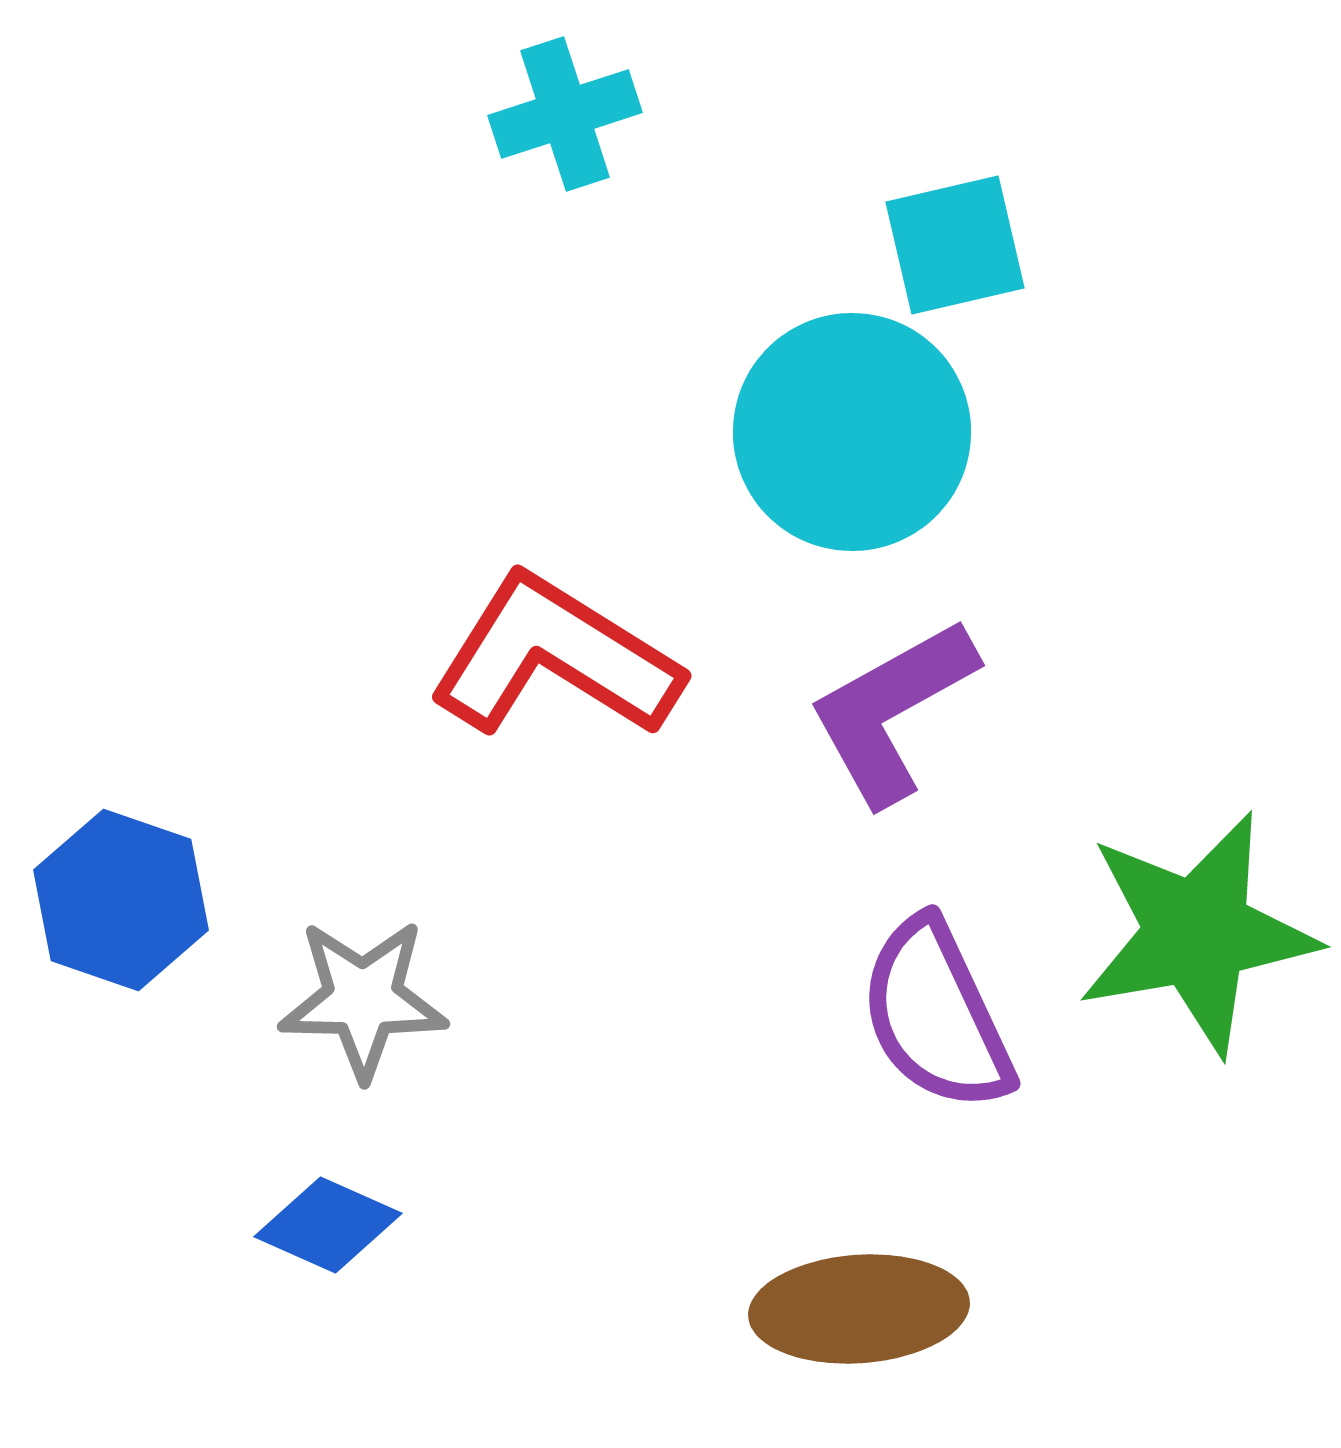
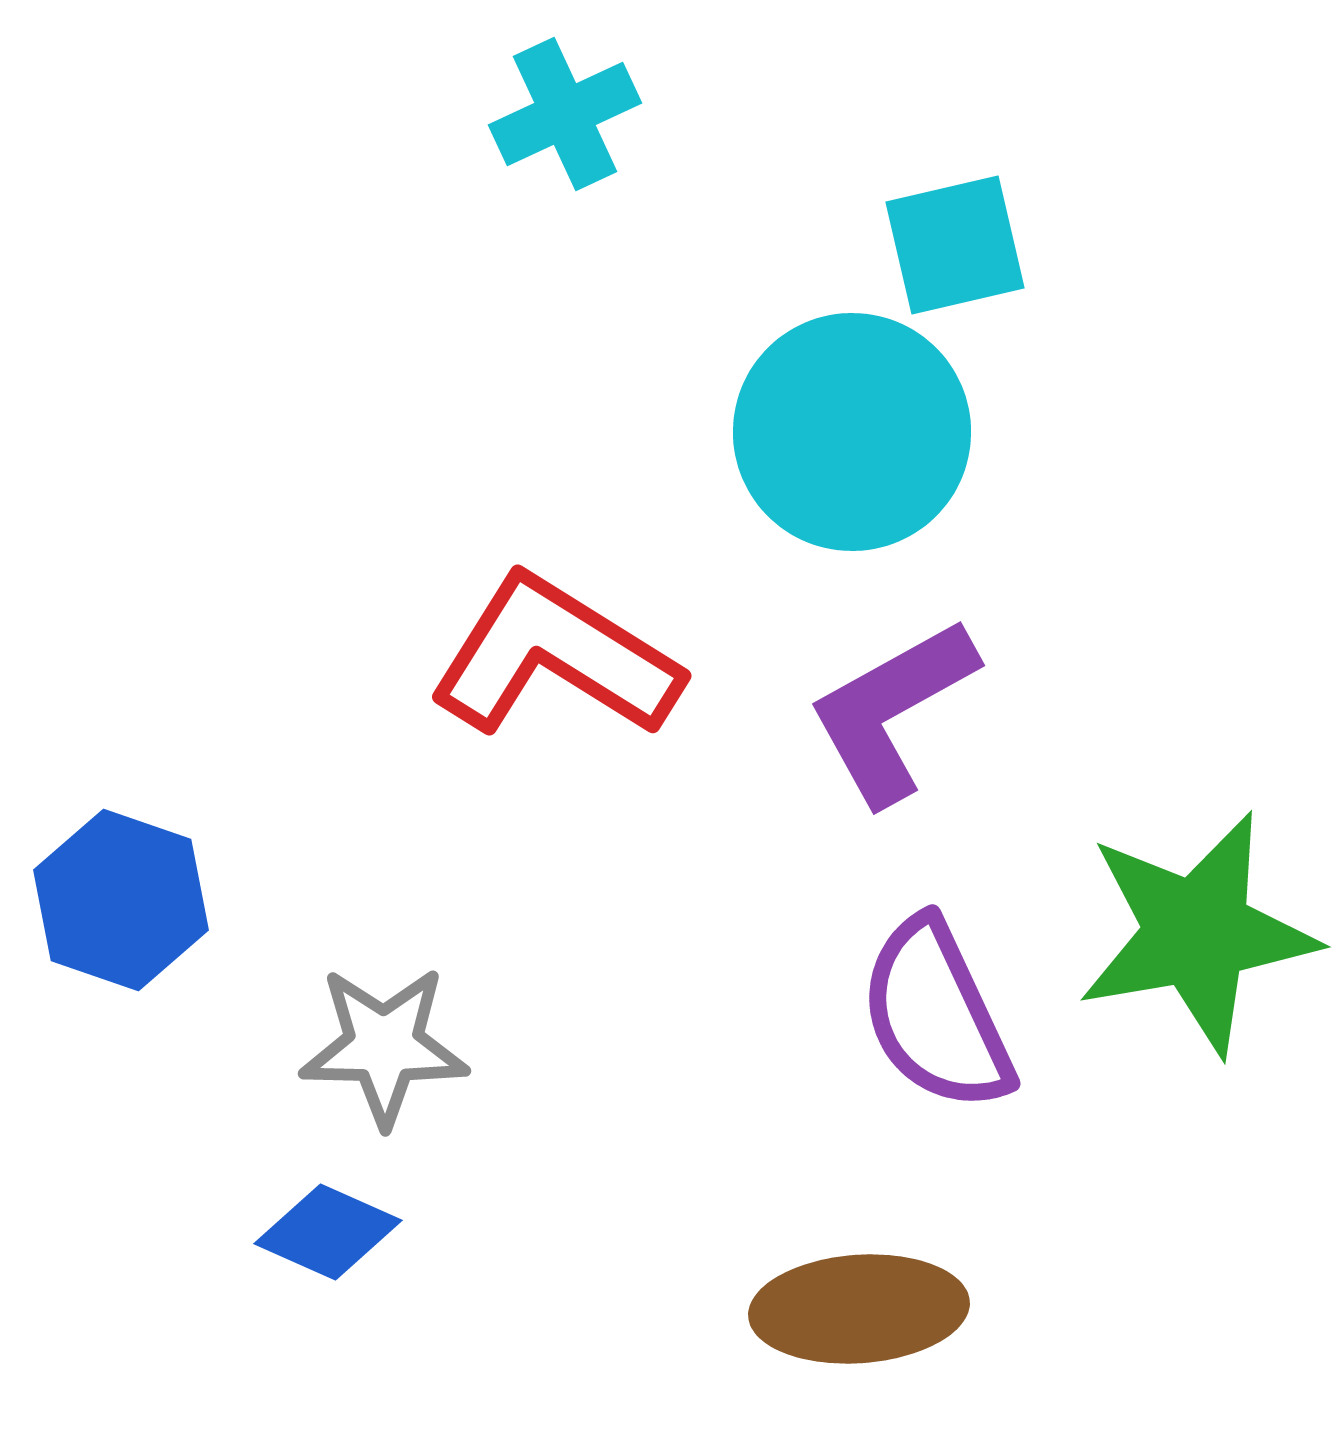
cyan cross: rotated 7 degrees counterclockwise
gray star: moved 21 px right, 47 px down
blue diamond: moved 7 px down
